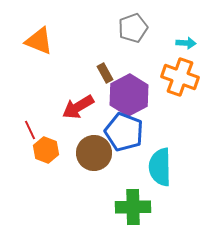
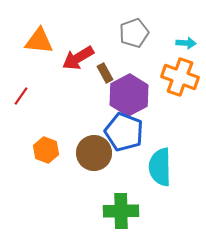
gray pentagon: moved 1 px right, 5 px down
orange triangle: rotated 16 degrees counterclockwise
red arrow: moved 49 px up
red line: moved 9 px left, 34 px up; rotated 60 degrees clockwise
green cross: moved 12 px left, 4 px down
